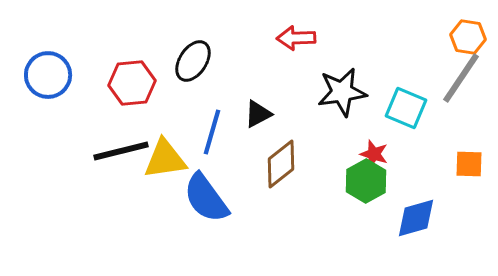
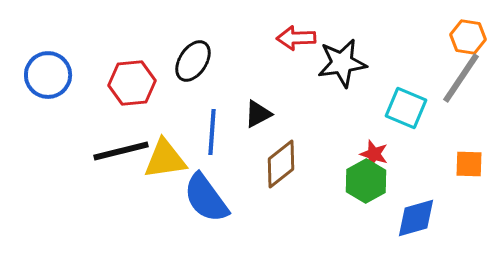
black star: moved 29 px up
blue line: rotated 12 degrees counterclockwise
